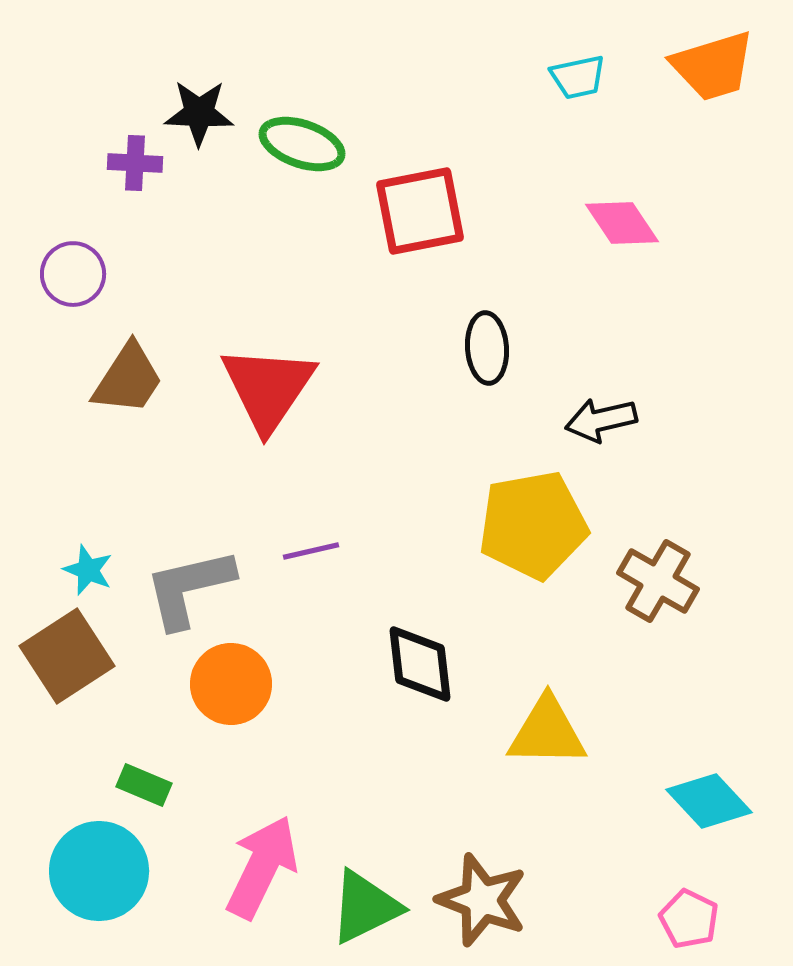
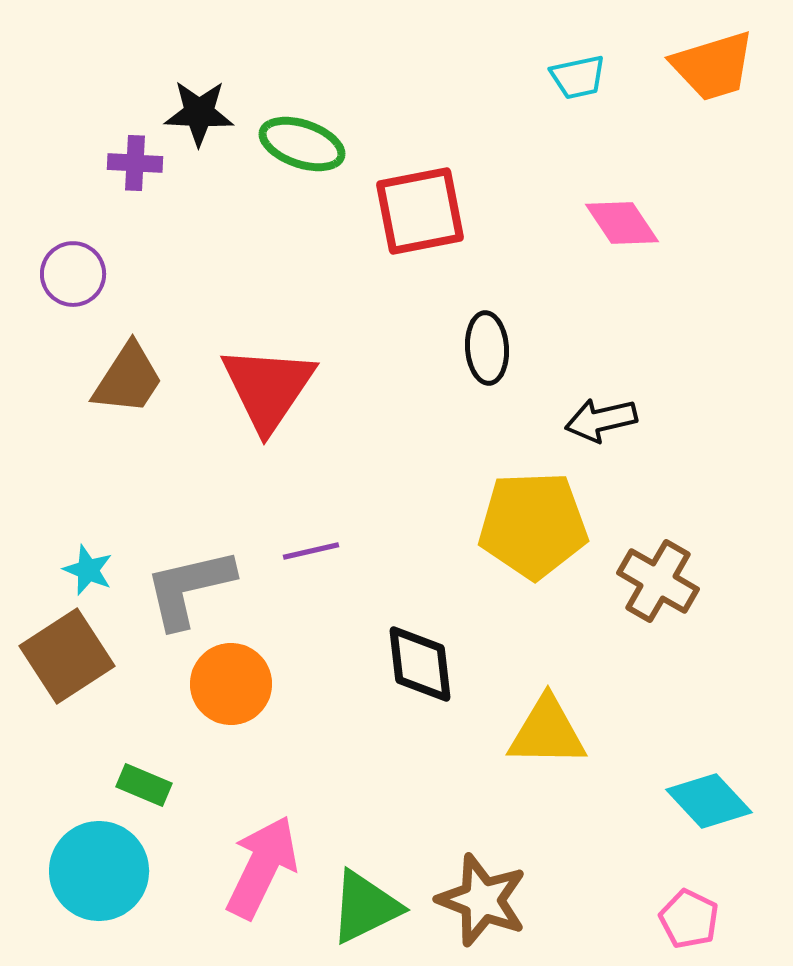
yellow pentagon: rotated 8 degrees clockwise
